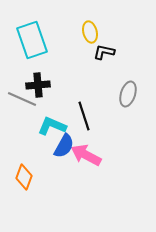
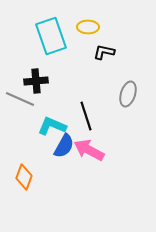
yellow ellipse: moved 2 px left, 5 px up; rotated 75 degrees counterclockwise
cyan rectangle: moved 19 px right, 4 px up
black cross: moved 2 px left, 4 px up
gray line: moved 2 px left
black line: moved 2 px right
pink arrow: moved 3 px right, 5 px up
